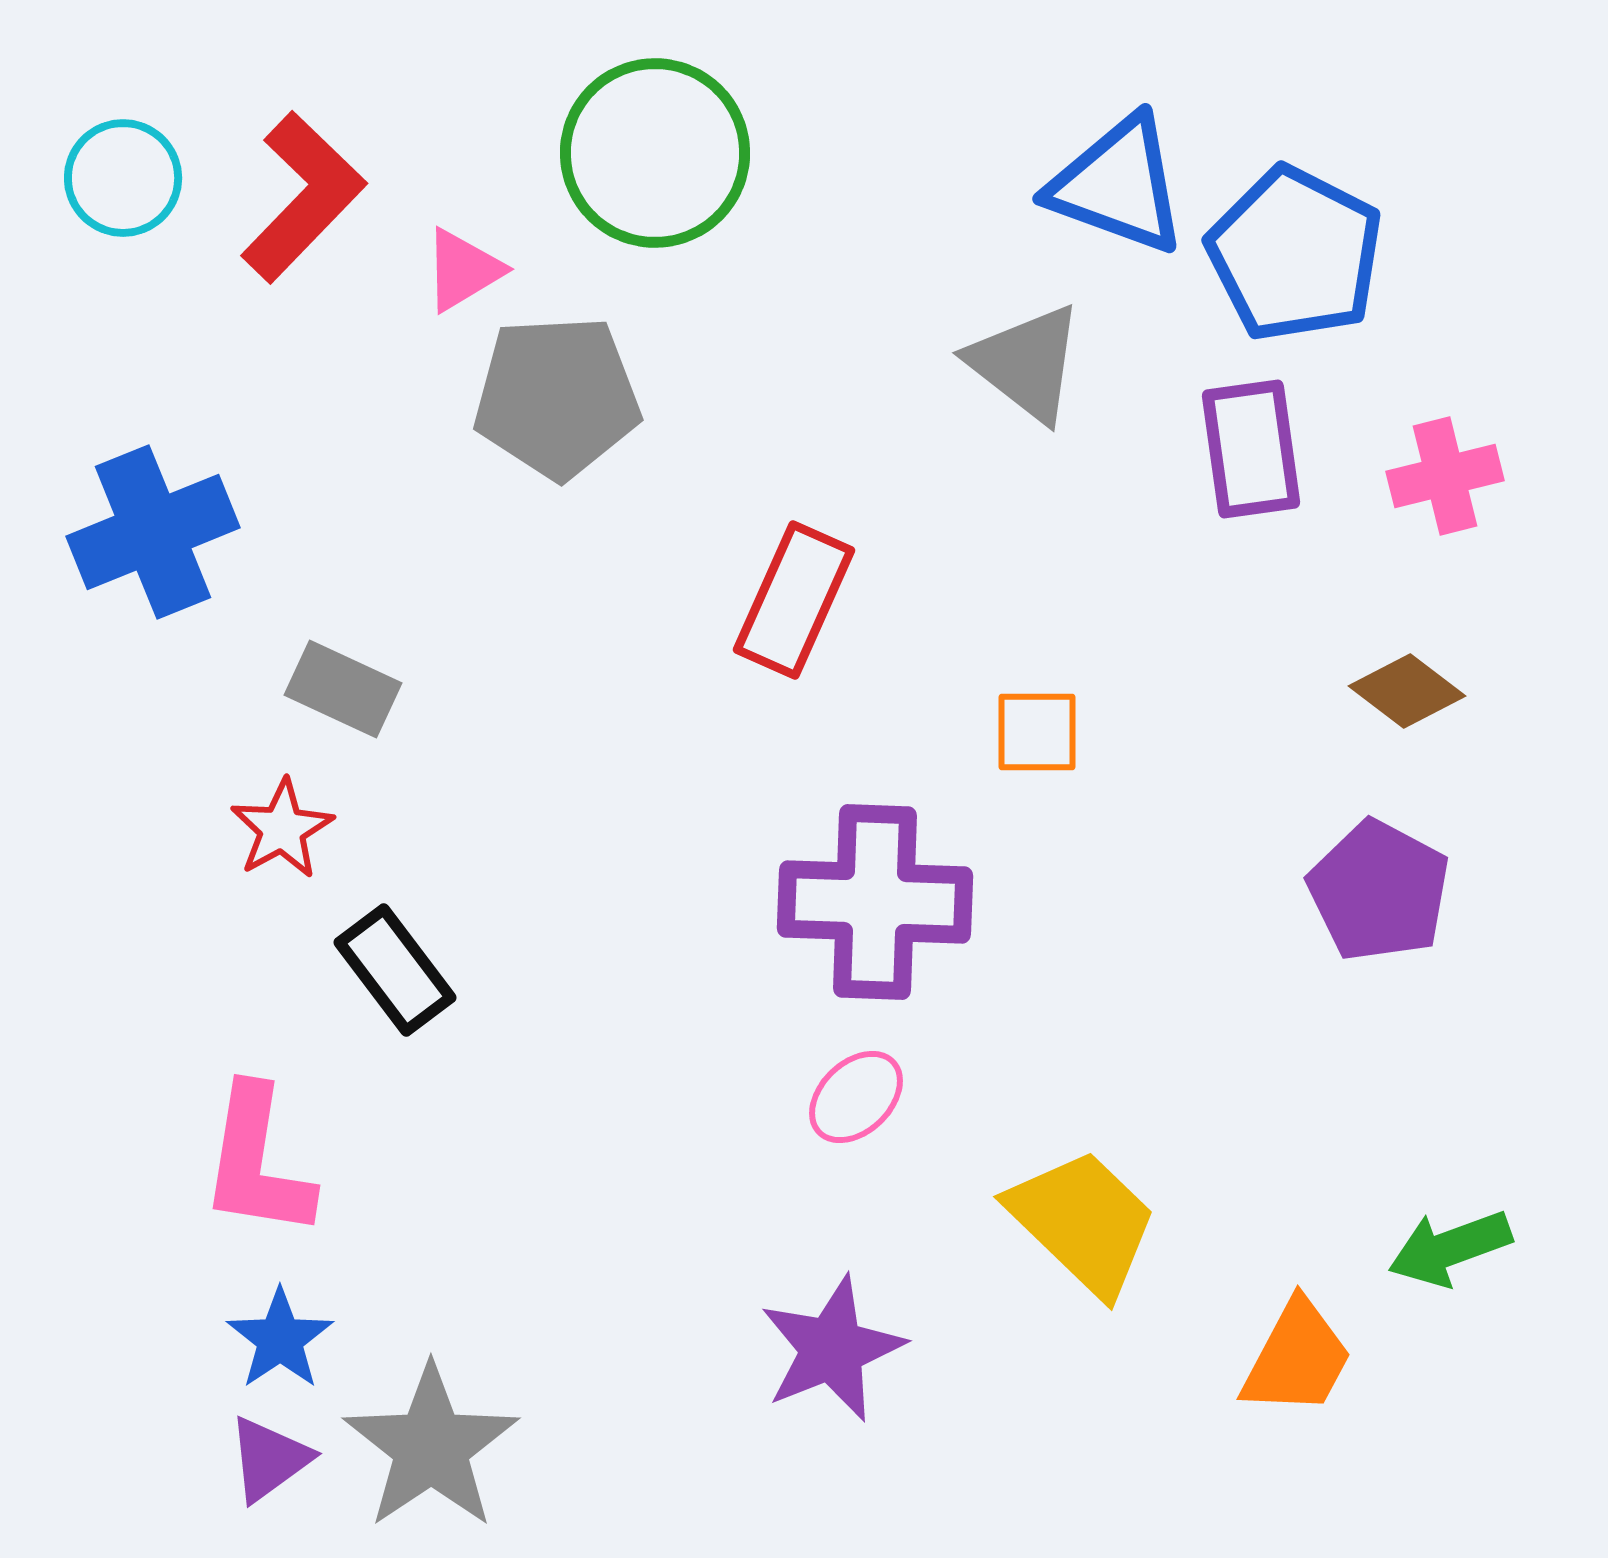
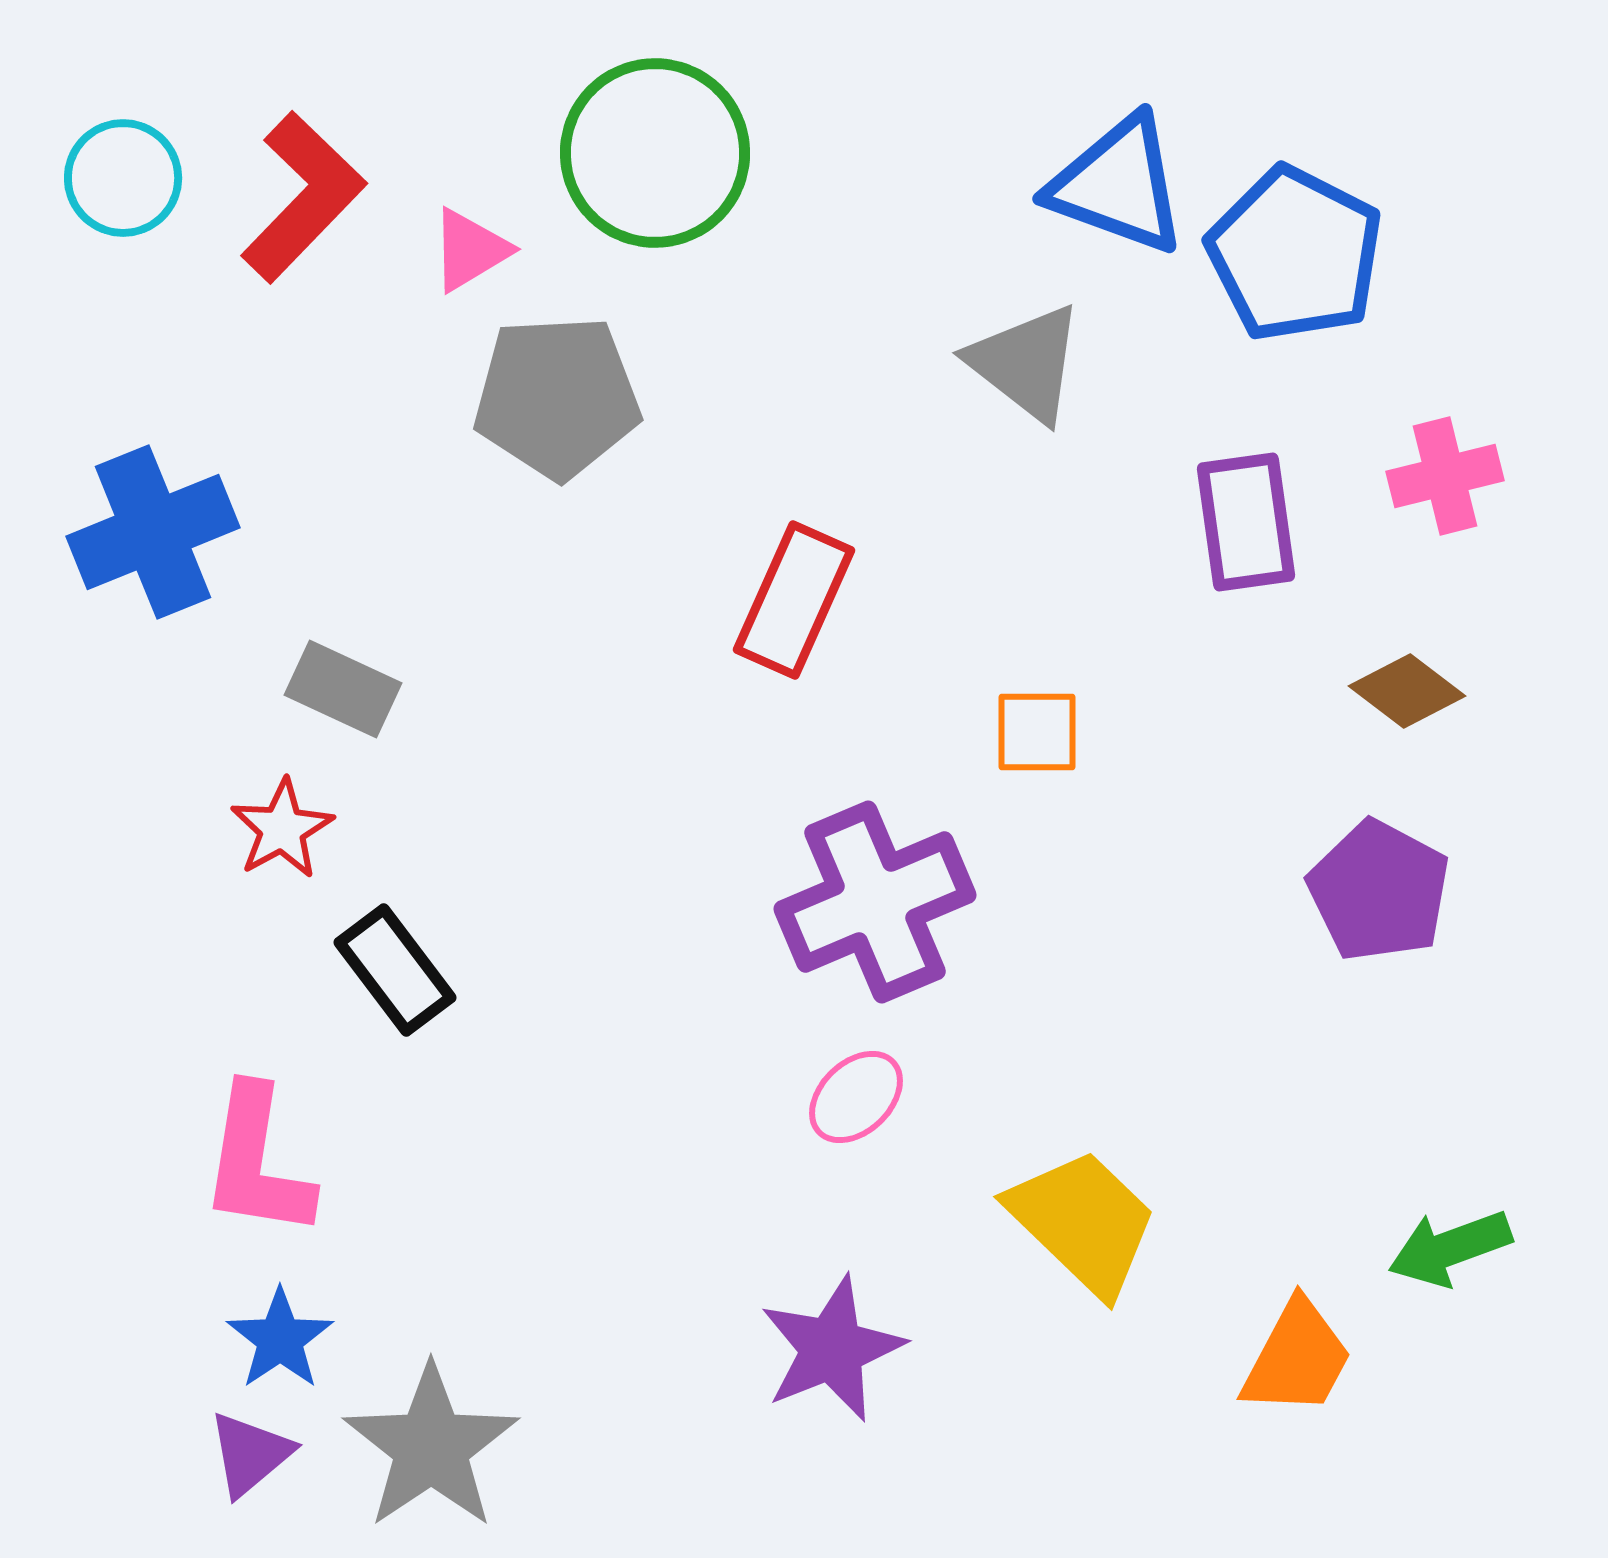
pink triangle: moved 7 px right, 20 px up
purple rectangle: moved 5 px left, 73 px down
purple cross: rotated 25 degrees counterclockwise
purple triangle: moved 19 px left, 5 px up; rotated 4 degrees counterclockwise
